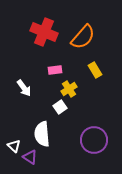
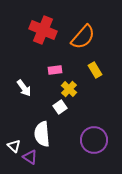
red cross: moved 1 px left, 2 px up
yellow cross: rotated 14 degrees counterclockwise
